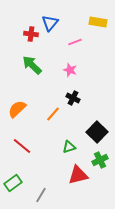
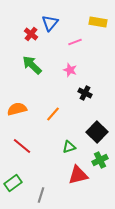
red cross: rotated 32 degrees clockwise
black cross: moved 12 px right, 5 px up
orange semicircle: rotated 30 degrees clockwise
gray line: rotated 14 degrees counterclockwise
